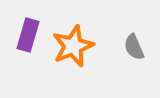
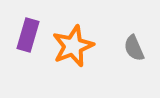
gray semicircle: moved 1 px down
